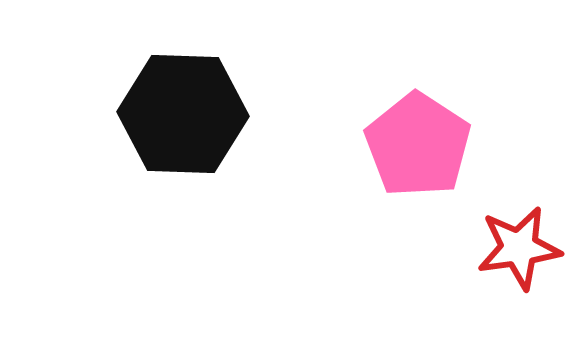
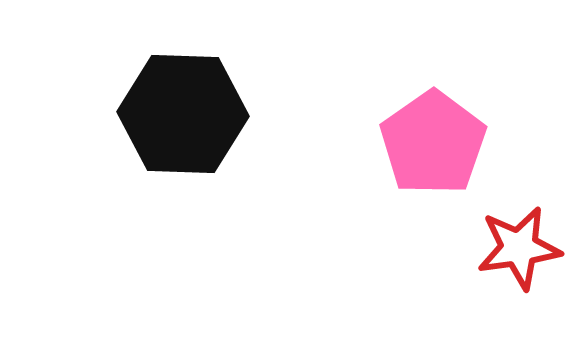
pink pentagon: moved 15 px right, 2 px up; rotated 4 degrees clockwise
